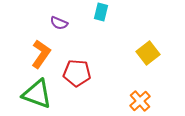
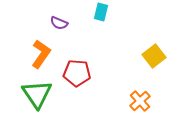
yellow square: moved 6 px right, 3 px down
green triangle: rotated 36 degrees clockwise
